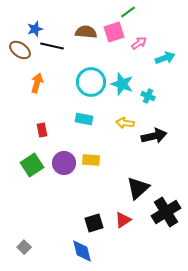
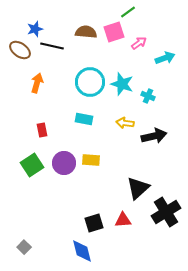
cyan circle: moved 1 px left
red triangle: rotated 30 degrees clockwise
